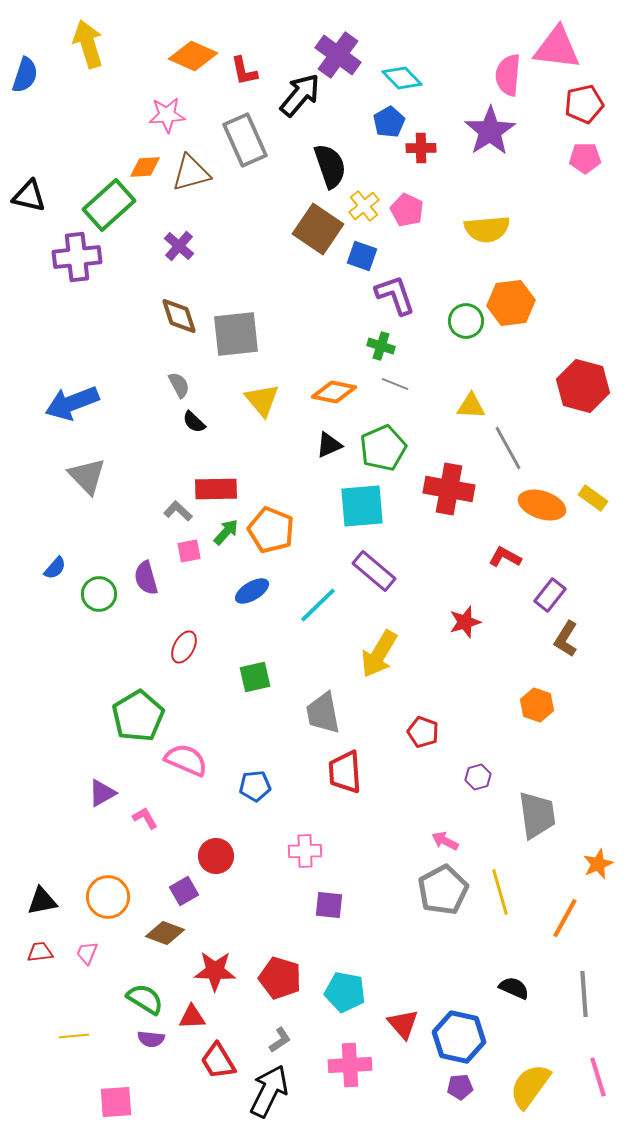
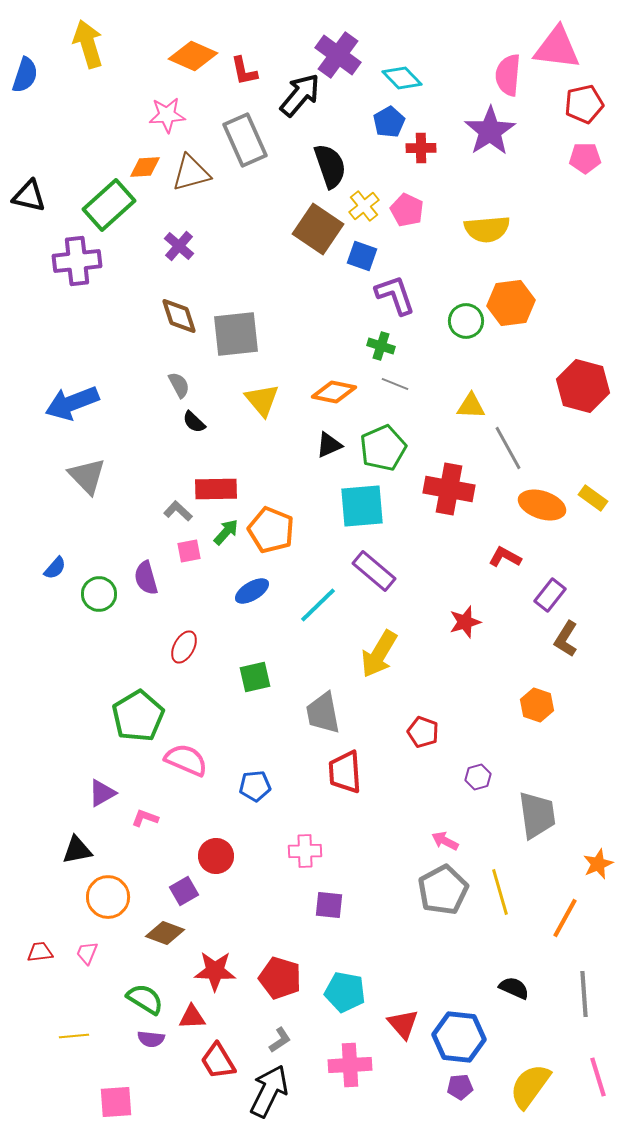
purple cross at (77, 257): moved 4 px down
pink L-shape at (145, 818): rotated 40 degrees counterclockwise
black triangle at (42, 901): moved 35 px right, 51 px up
blue hexagon at (459, 1037): rotated 6 degrees counterclockwise
